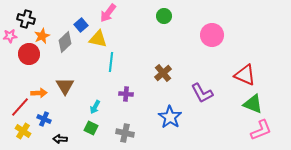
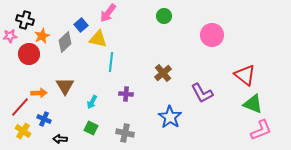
black cross: moved 1 px left, 1 px down
red triangle: rotated 15 degrees clockwise
cyan arrow: moved 3 px left, 5 px up
